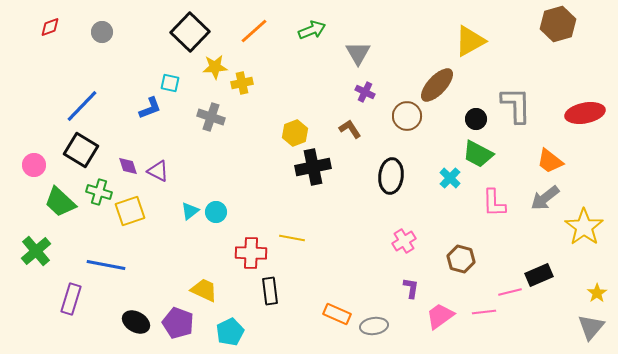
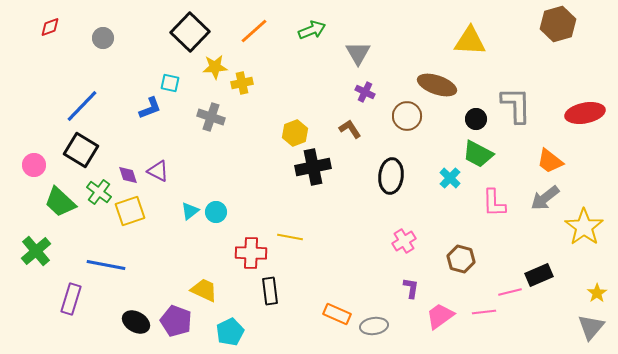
gray circle at (102, 32): moved 1 px right, 6 px down
yellow triangle at (470, 41): rotated 32 degrees clockwise
brown ellipse at (437, 85): rotated 66 degrees clockwise
purple diamond at (128, 166): moved 9 px down
green cross at (99, 192): rotated 20 degrees clockwise
yellow line at (292, 238): moved 2 px left, 1 px up
purple pentagon at (178, 323): moved 2 px left, 2 px up
